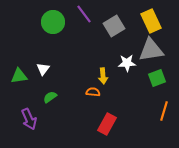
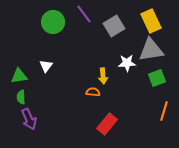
white triangle: moved 3 px right, 3 px up
green semicircle: moved 29 px left; rotated 56 degrees counterclockwise
red rectangle: rotated 10 degrees clockwise
